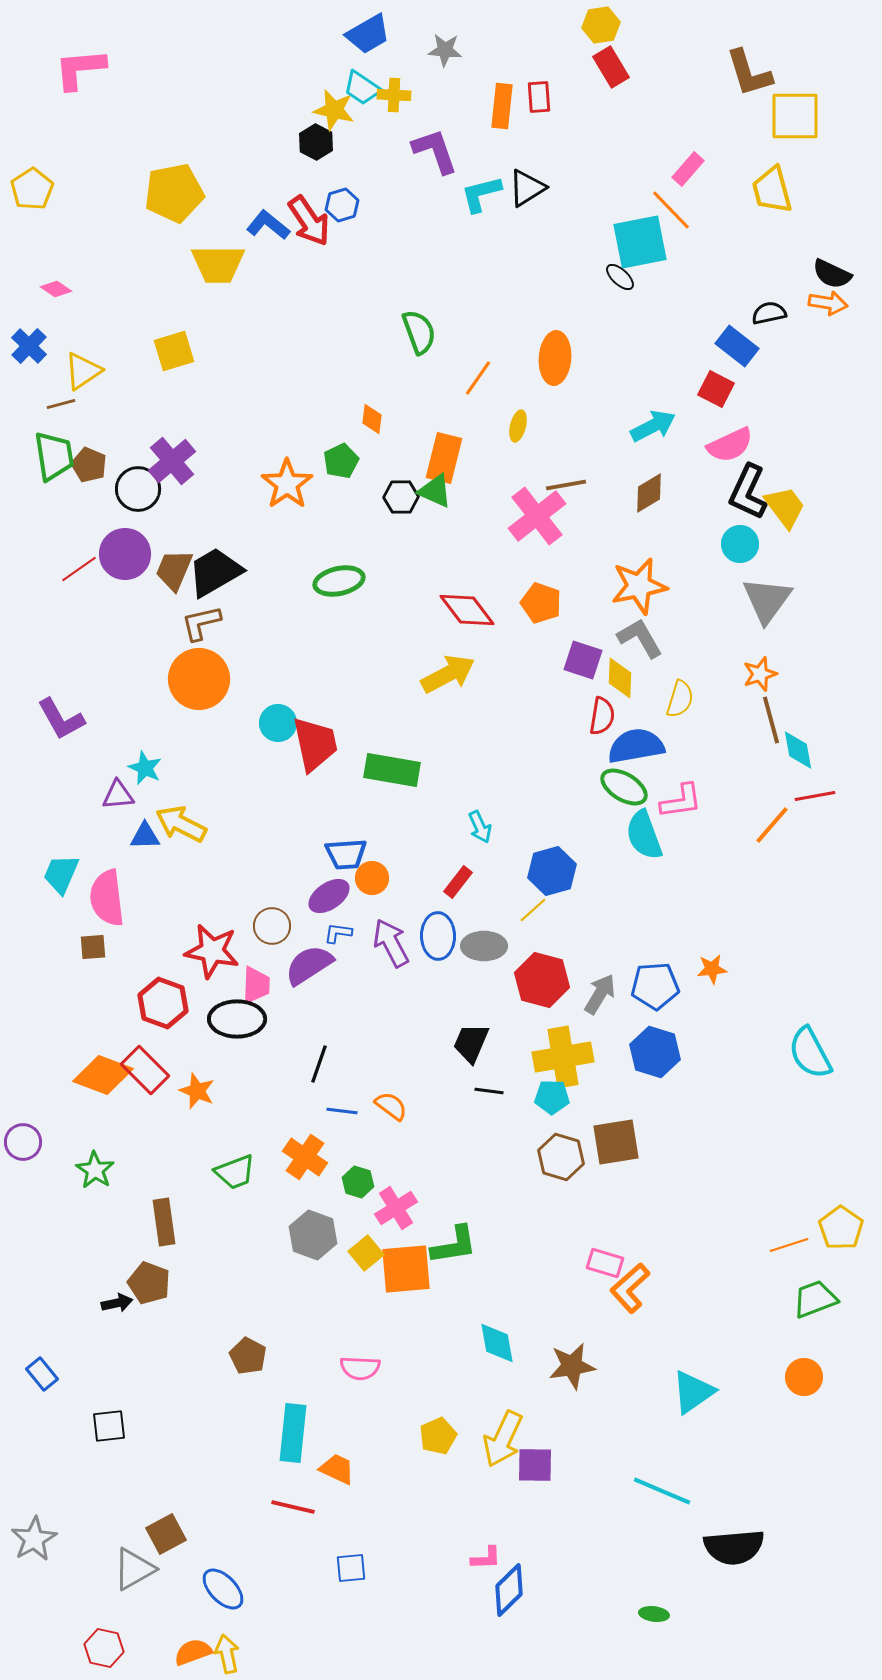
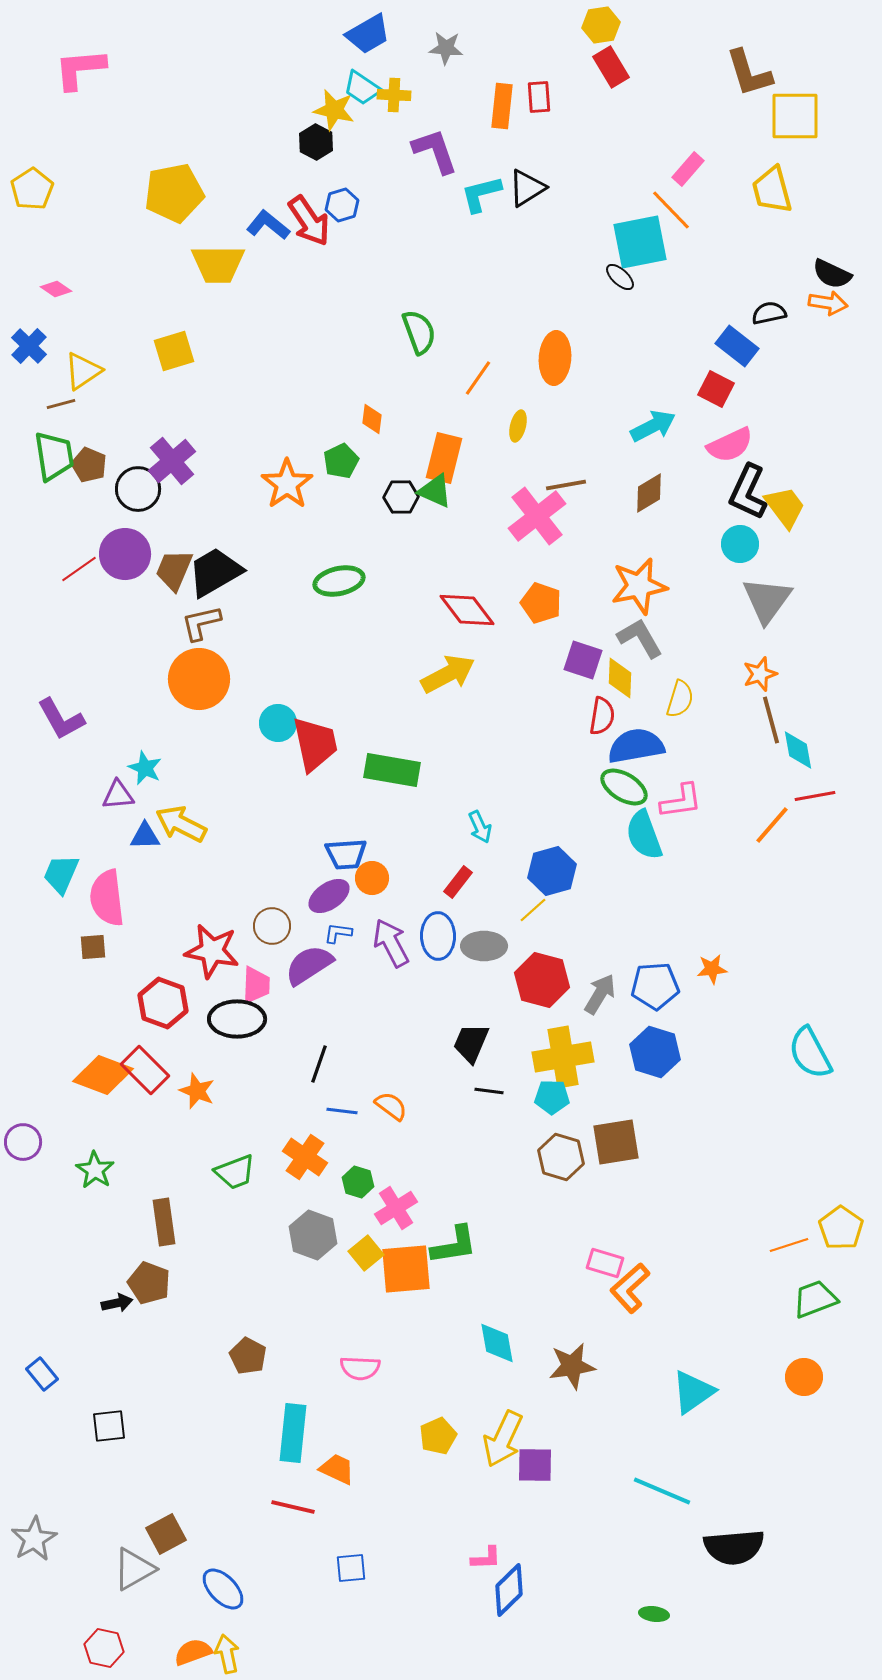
gray star at (445, 50): moved 1 px right, 2 px up
